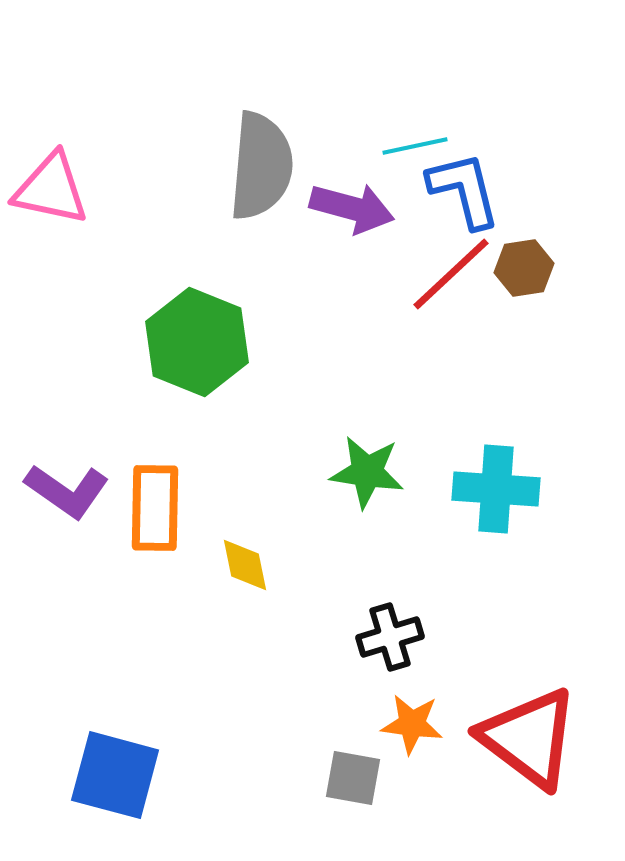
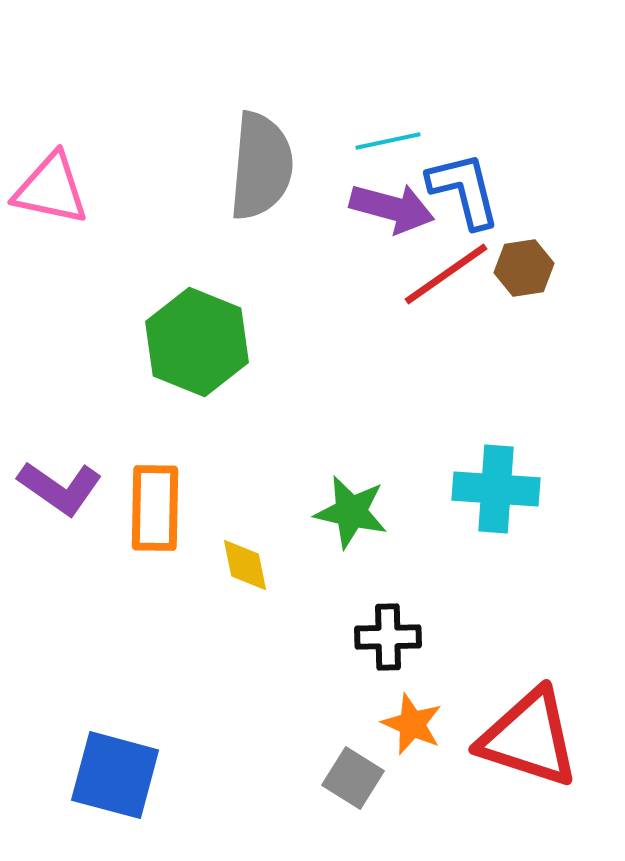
cyan line: moved 27 px left, 5 px up
purple arrow: moved 40 px right
red line: moved 5 px left; rotated 8 degrees clockwise
green star: moved 16 px left, 40 px down; rotated 4 degrees clockwise
purple L-shape: moved 7 px left, 3 px up
black cross: moved 2 px left; rotated 16 degrees clockwise
orange star: rotated 16 degrees clockwise
red triangle: rotated 19 degrees counterclockwise
gray square: rotated 22 degrees clockwise
